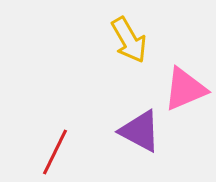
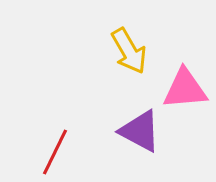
yellow arrow: moved 11 px down
pink triangle: rotated 18 degrees clockwise
